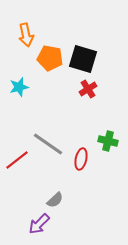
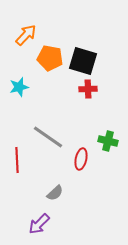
orange arrow: rotated 125 degrees counterclockwise
black square: moved 2 px down
red cross: rotated 30 degrees clockwise
gray line: moved 7 px up
red line: rotated 55 degrees counterclockwise
gray semicircle: moved 7 px up
